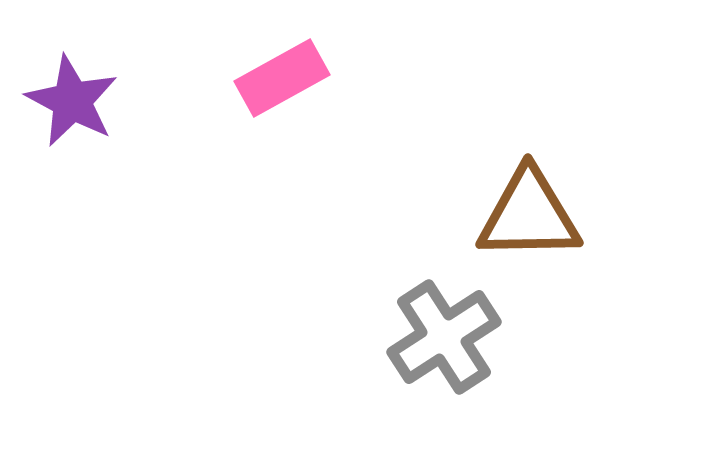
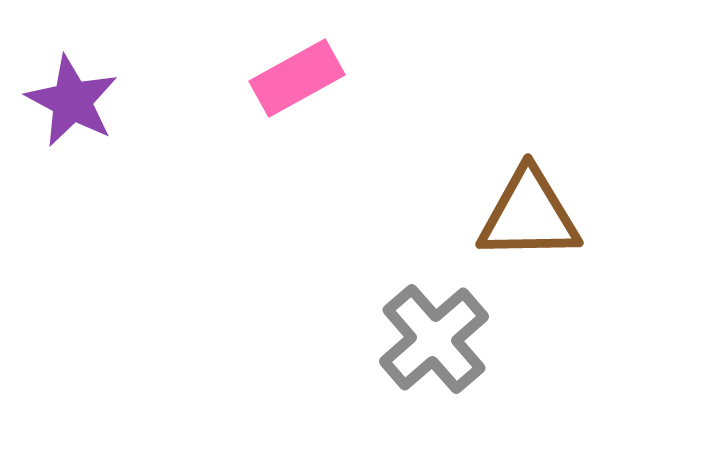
pink rectangle: moved 15 px right
gray cross: moved 10 px left, 2 px down; rotated 8 degrees counterclockwise
